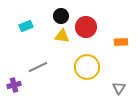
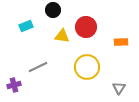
black circle: moved 8 px left, 6 px up
